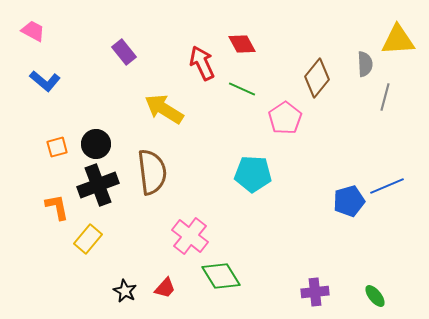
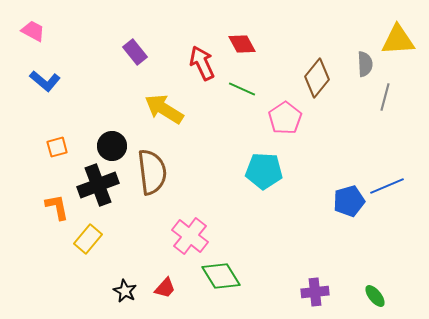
purple rectangle: moved 11 px right
black circle: moved 16 px right, 2 px down
cyan pentagon: moved 11 px right, 3 px up
